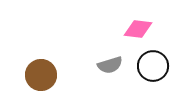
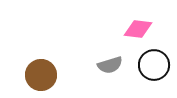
black circle: moved 1 px right, 1 px up
